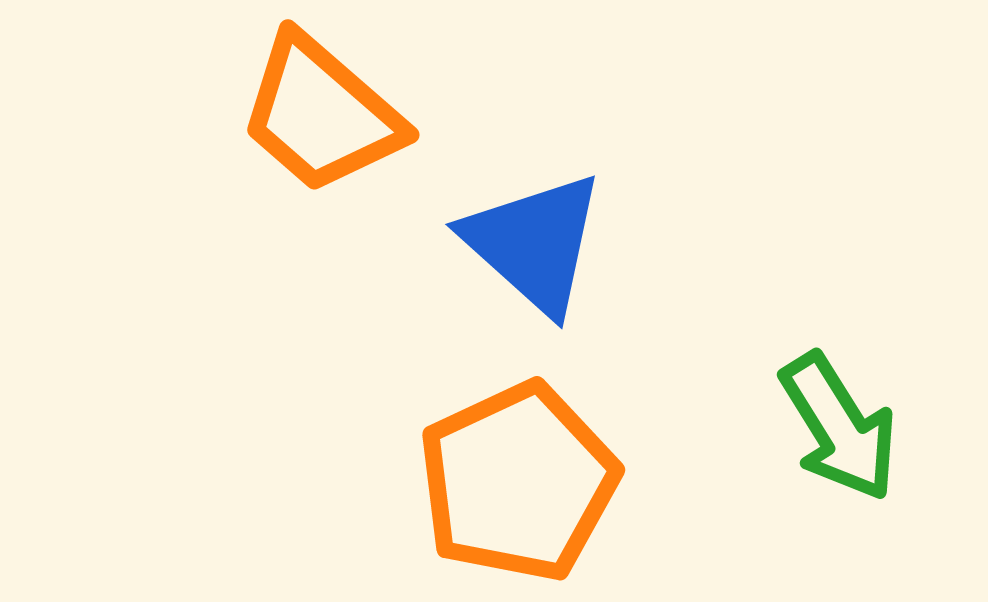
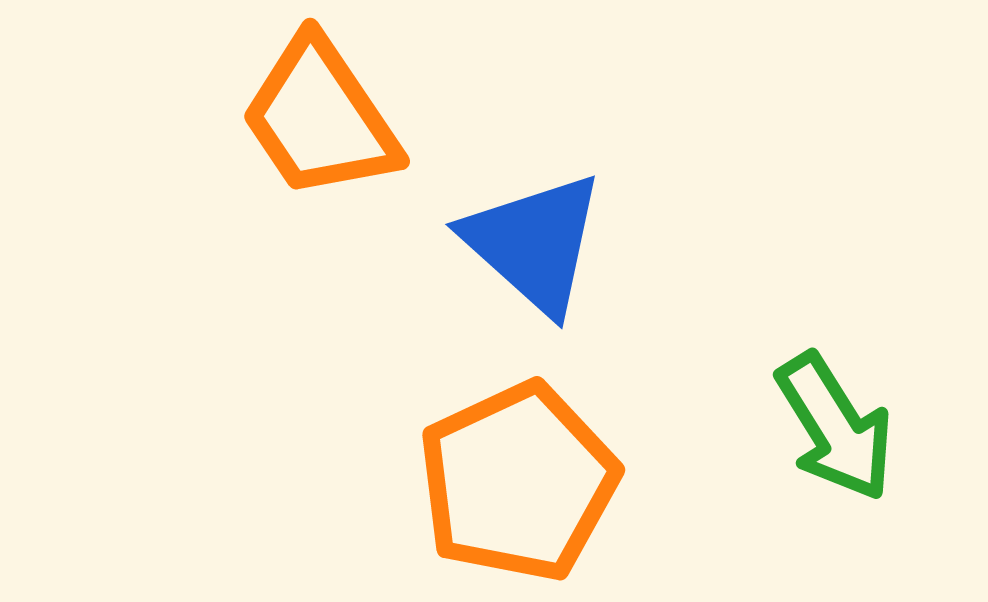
orange trapezoid: moved 1 px left, 4 px down; rotated 15 degrees clockwise
green arrow: moved 4 px left
